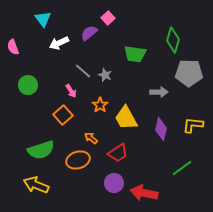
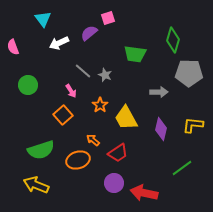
pink square: rotated 24 degrees clockwise
orange arrow: moved 2 px right, 2 px down
